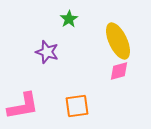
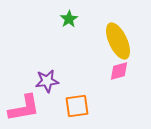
purple star: moved 29 px down; rotated 25 degrees counterclockwise
pink L-shape: moved 1 px right, 2 px down
